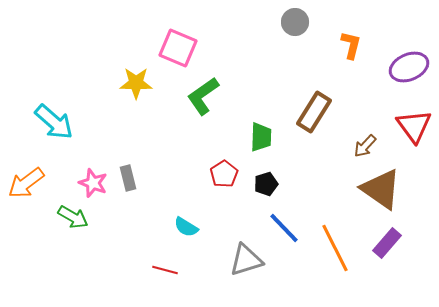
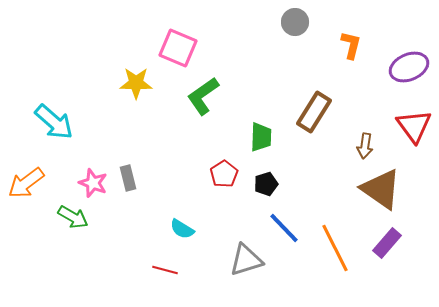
brown arrow: rotated 35 degrees counterclockwise
cyan semicircle: moved 4 px left, 2 px down
